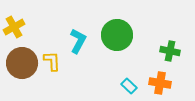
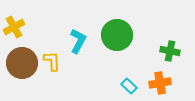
orange cross: rotated 20 degrees counterclockwise
